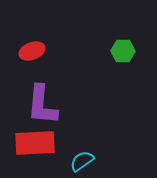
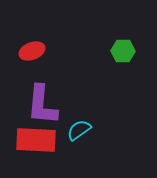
red rectangle: moved 1 px right, 3 px up; rotated 6 degrees clockwise
cyan semicircle: moved 3 px left, 31 px up
